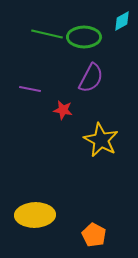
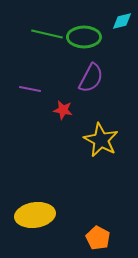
cyan diamond: rotated 15 degrees clockwise
yellow ellipse: rotated 6 degrees counterclockwise
orange pentagon: moved 4 px right, 3 px down
